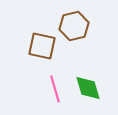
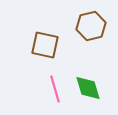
brown hexagon: moved 17 px right
brown square: moved 3 px right, 1 px up
